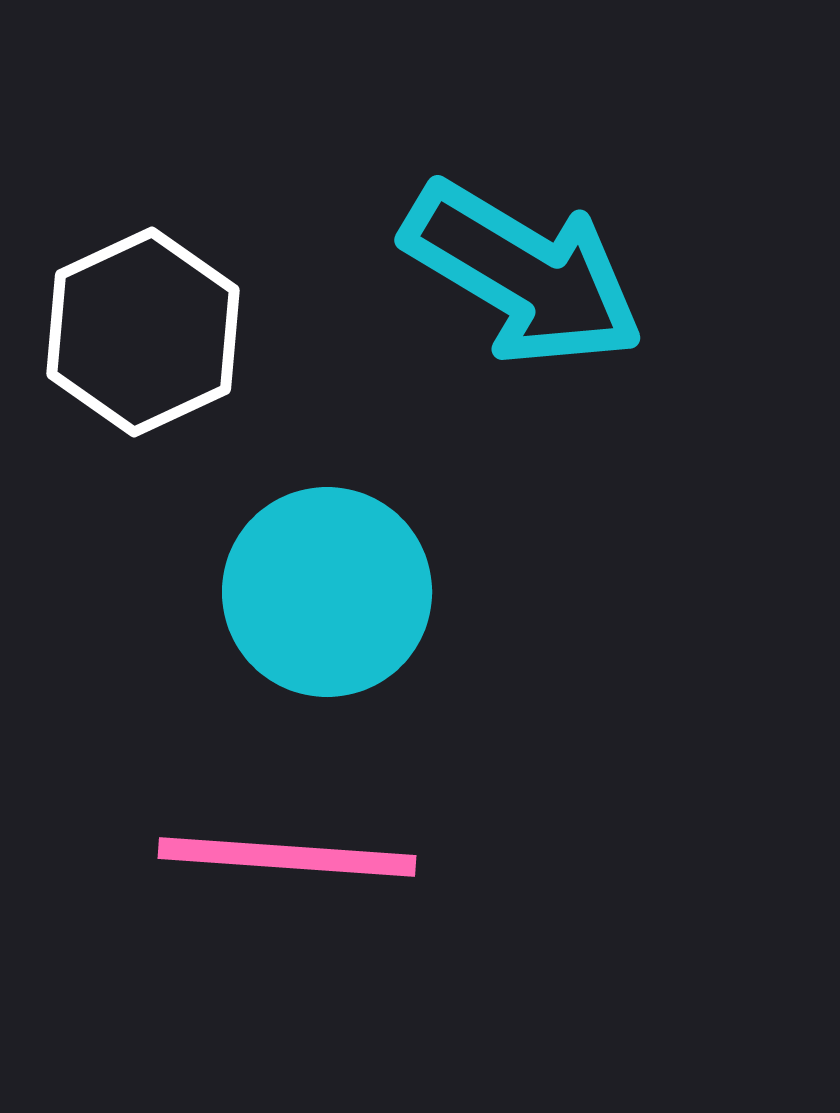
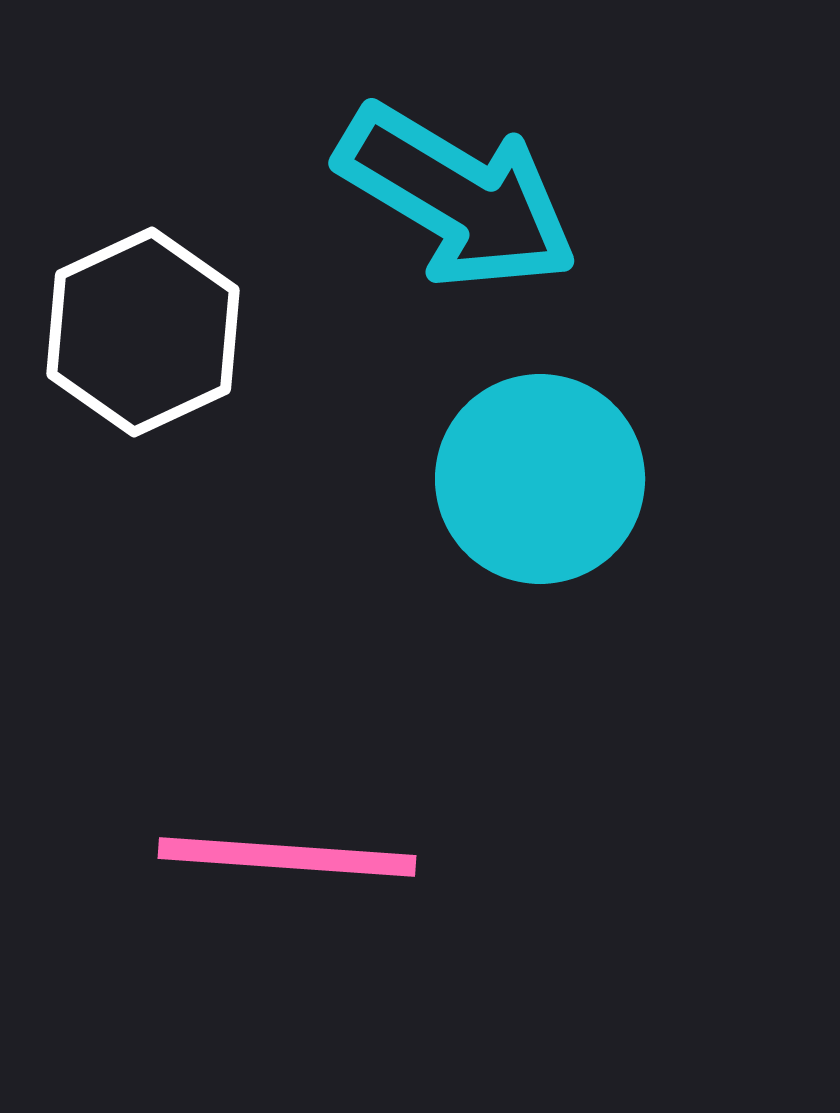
cyan arrow: moved 66 px left, 77 px up
cyan circle: moved 213 px right, 113 px up
